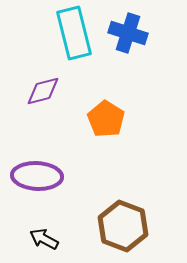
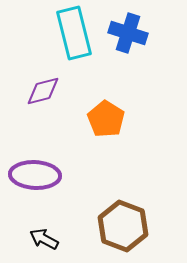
purple ellipse: moved 2 px left, 1 px up
